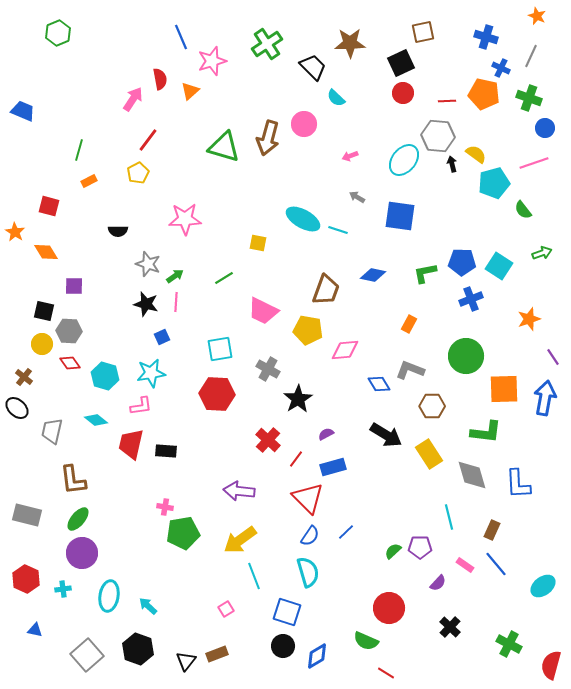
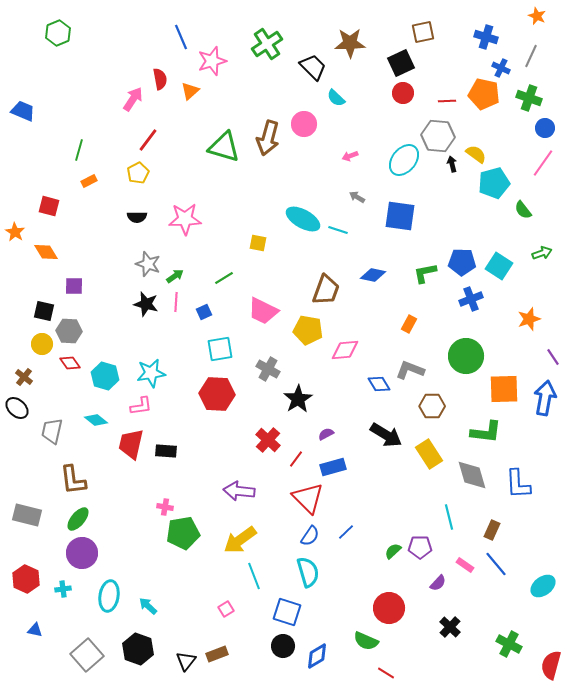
pink line at (534, 163): moved 9 px right; rotated 36 degrees counterclockwise
black semicircle at (118, 231): moved 19 px right, 14 px up
blue square at (162, 337): moved 42 px right, 25 px up
